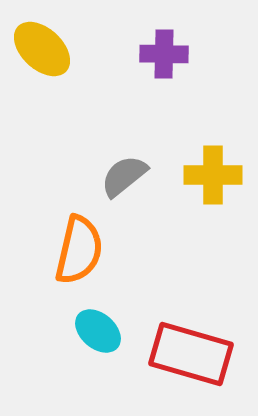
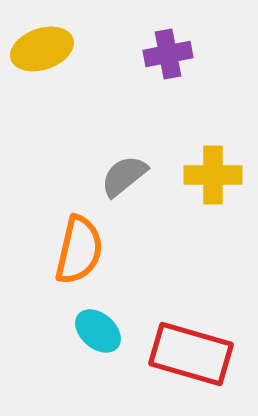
yellow ellipse: rotated 62 degrees counterclockwise
purple cross: moved 4 px right; rotated 12 degrees counterclockwise
